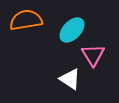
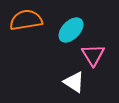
cyan ellipse: moved 1 px left
white triangle: moved 4 px right, 3 px down
